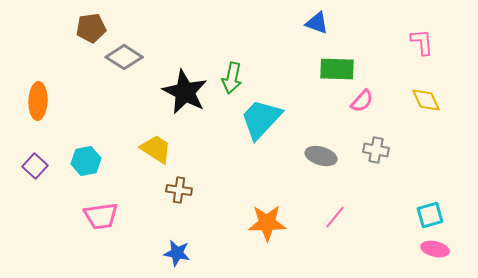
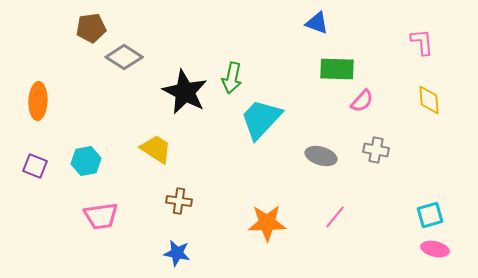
yellow diamond: moved 3 px right; rotated 20 degrees clockwise
purple square: rotated 20 degrees counterclockwise
brown cross: moved 11 px down
